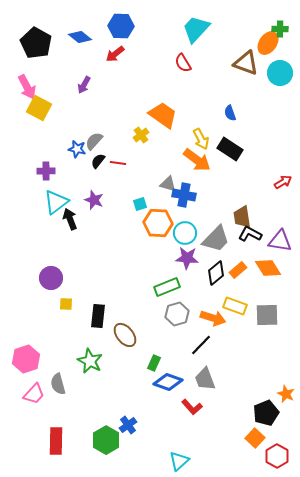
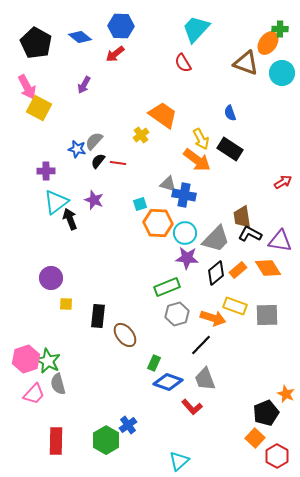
cyan circle at (280, 73): moved 2 px right
green star at (90, 361): moved 42 px left
